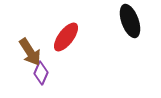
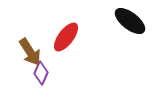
black ellipse: rotated 32 degrees counterclockwise
